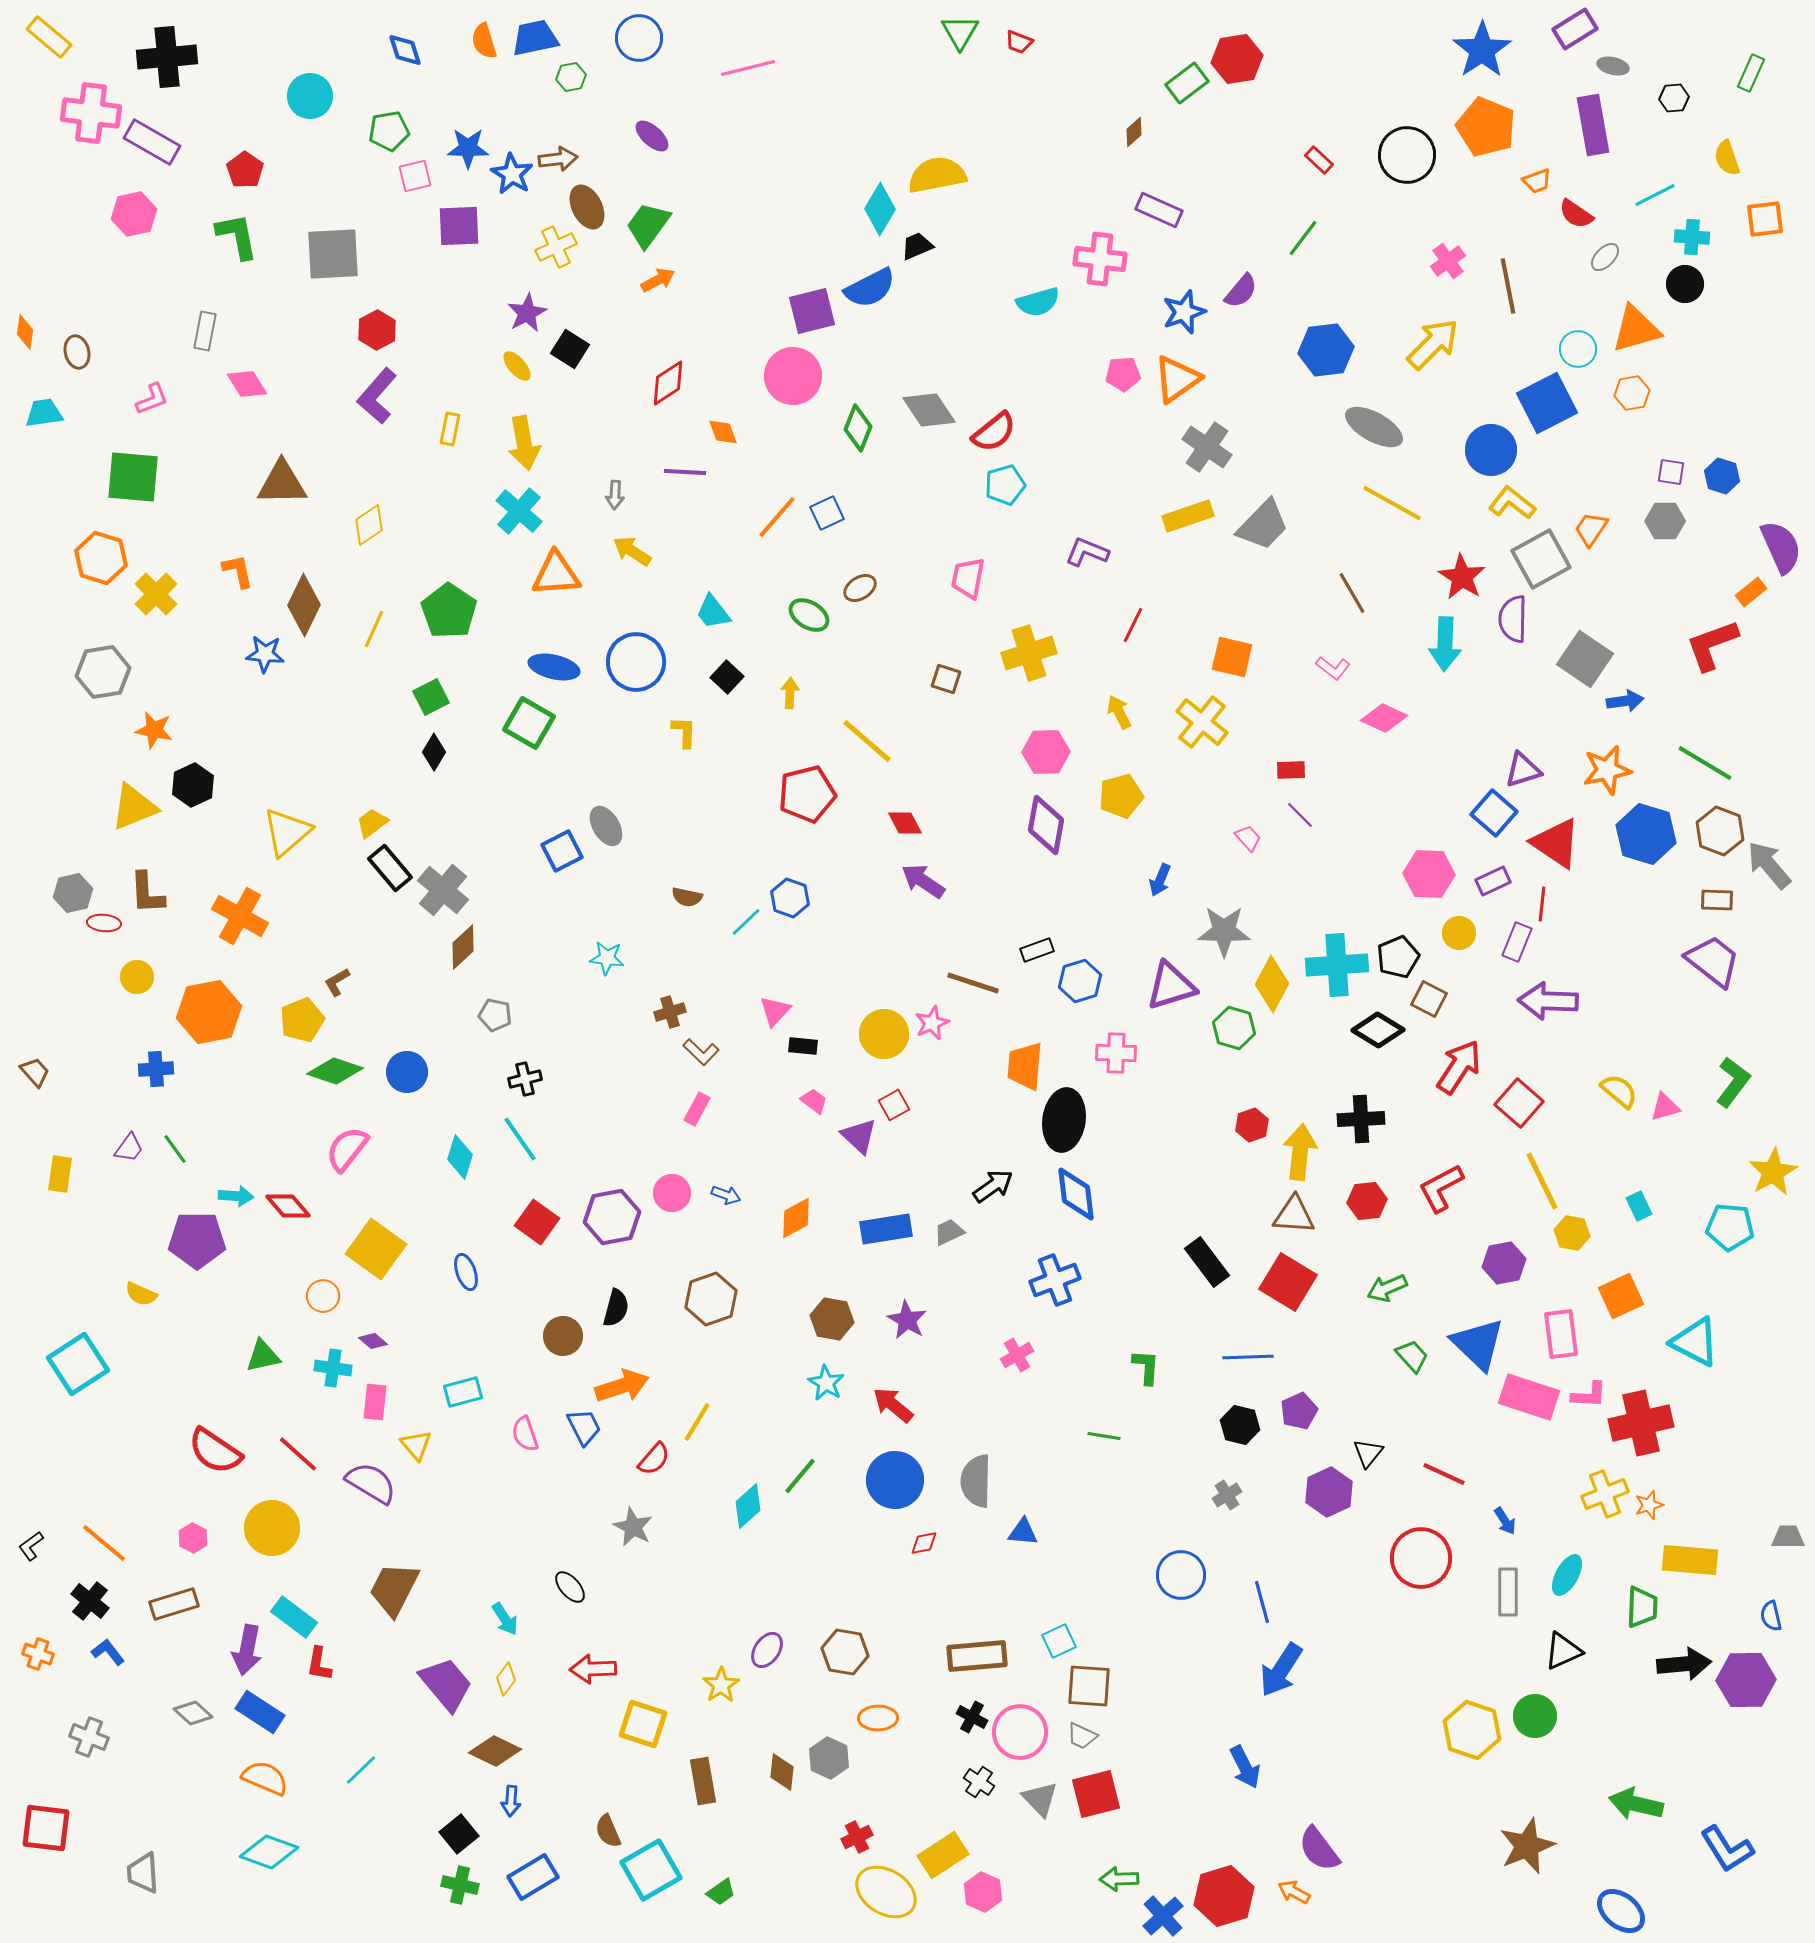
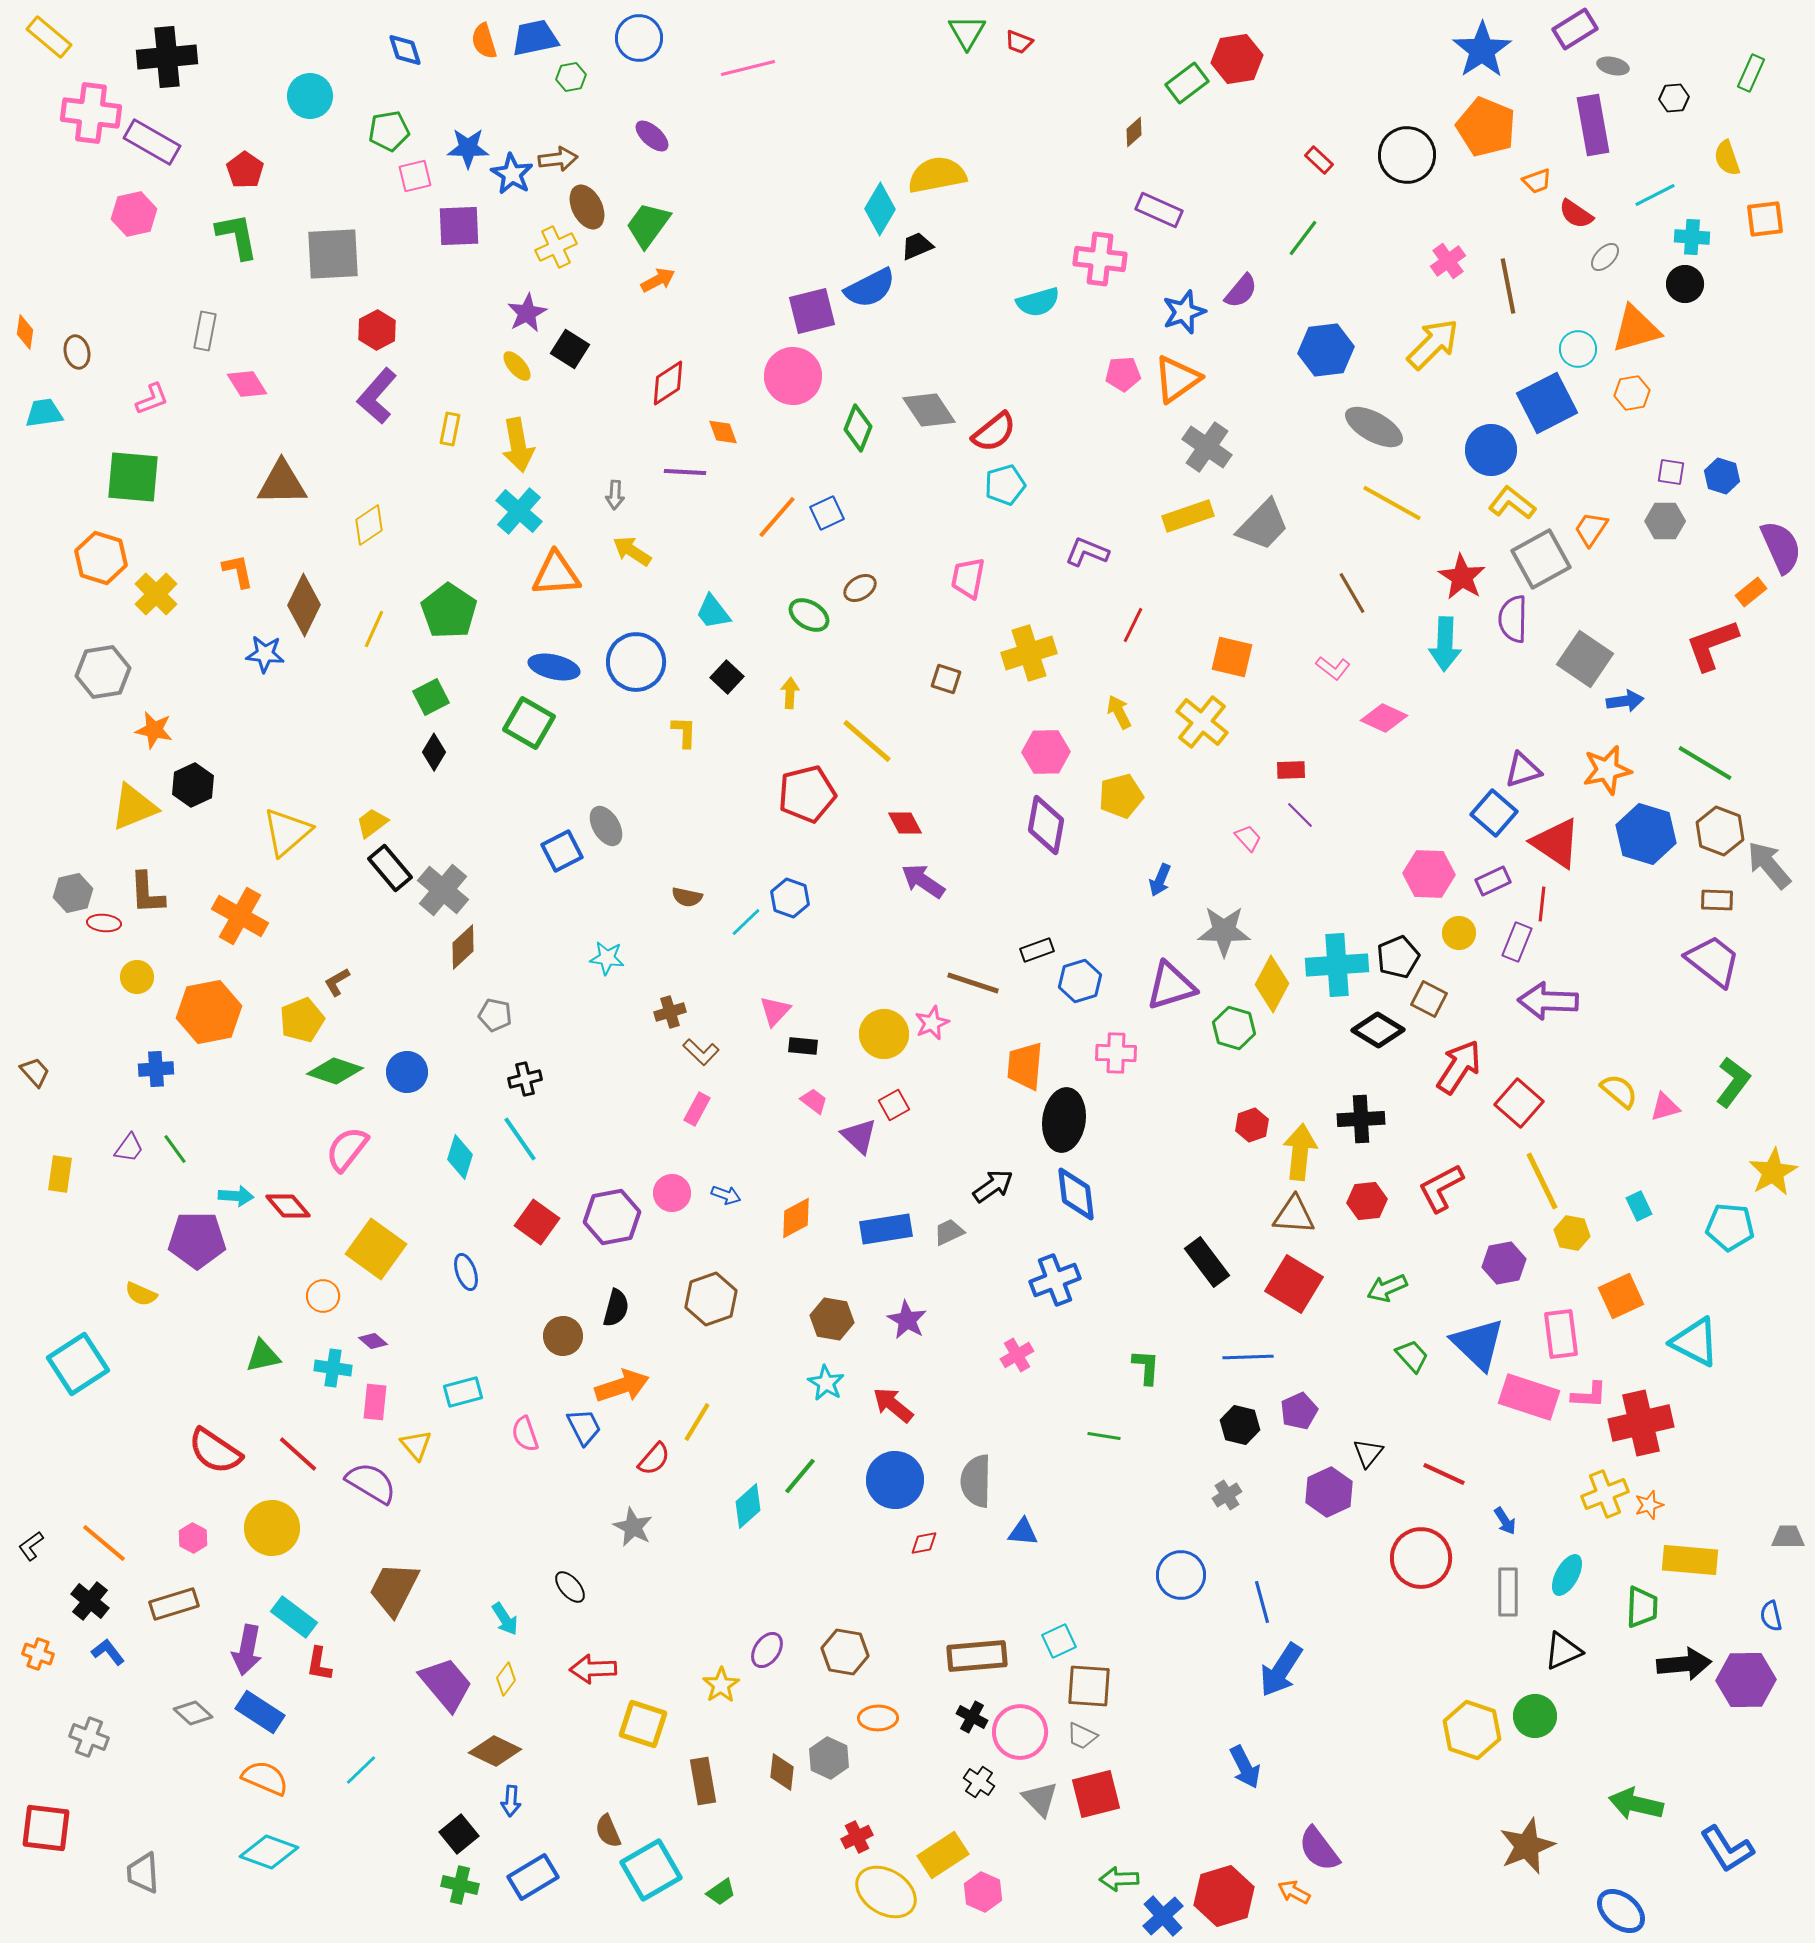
green triangle at (960, 32): moved 7 px right
yellow arrow at (524, 443): moved 6 px left, 2 px down
red square at (1288, 1282): moved 6 px right, 2 px down
